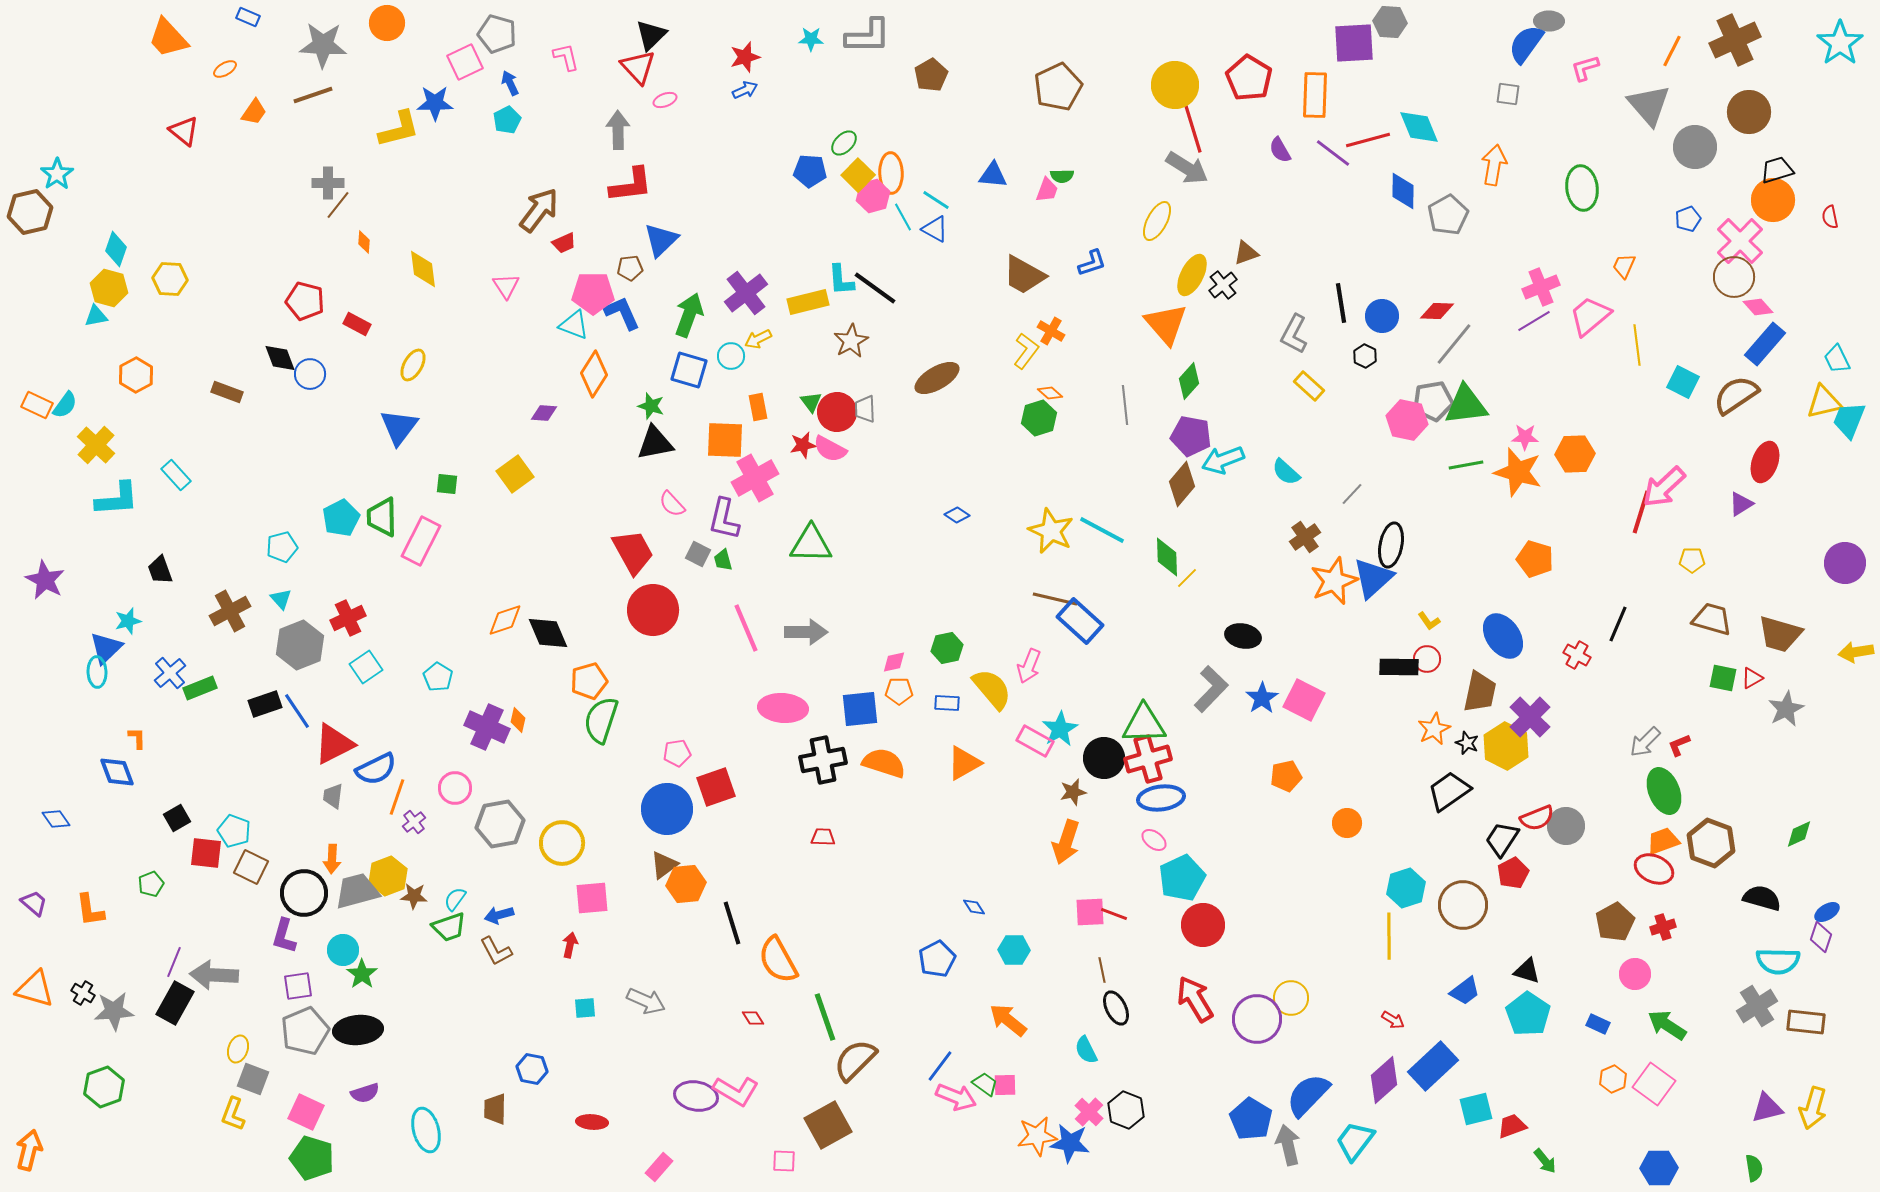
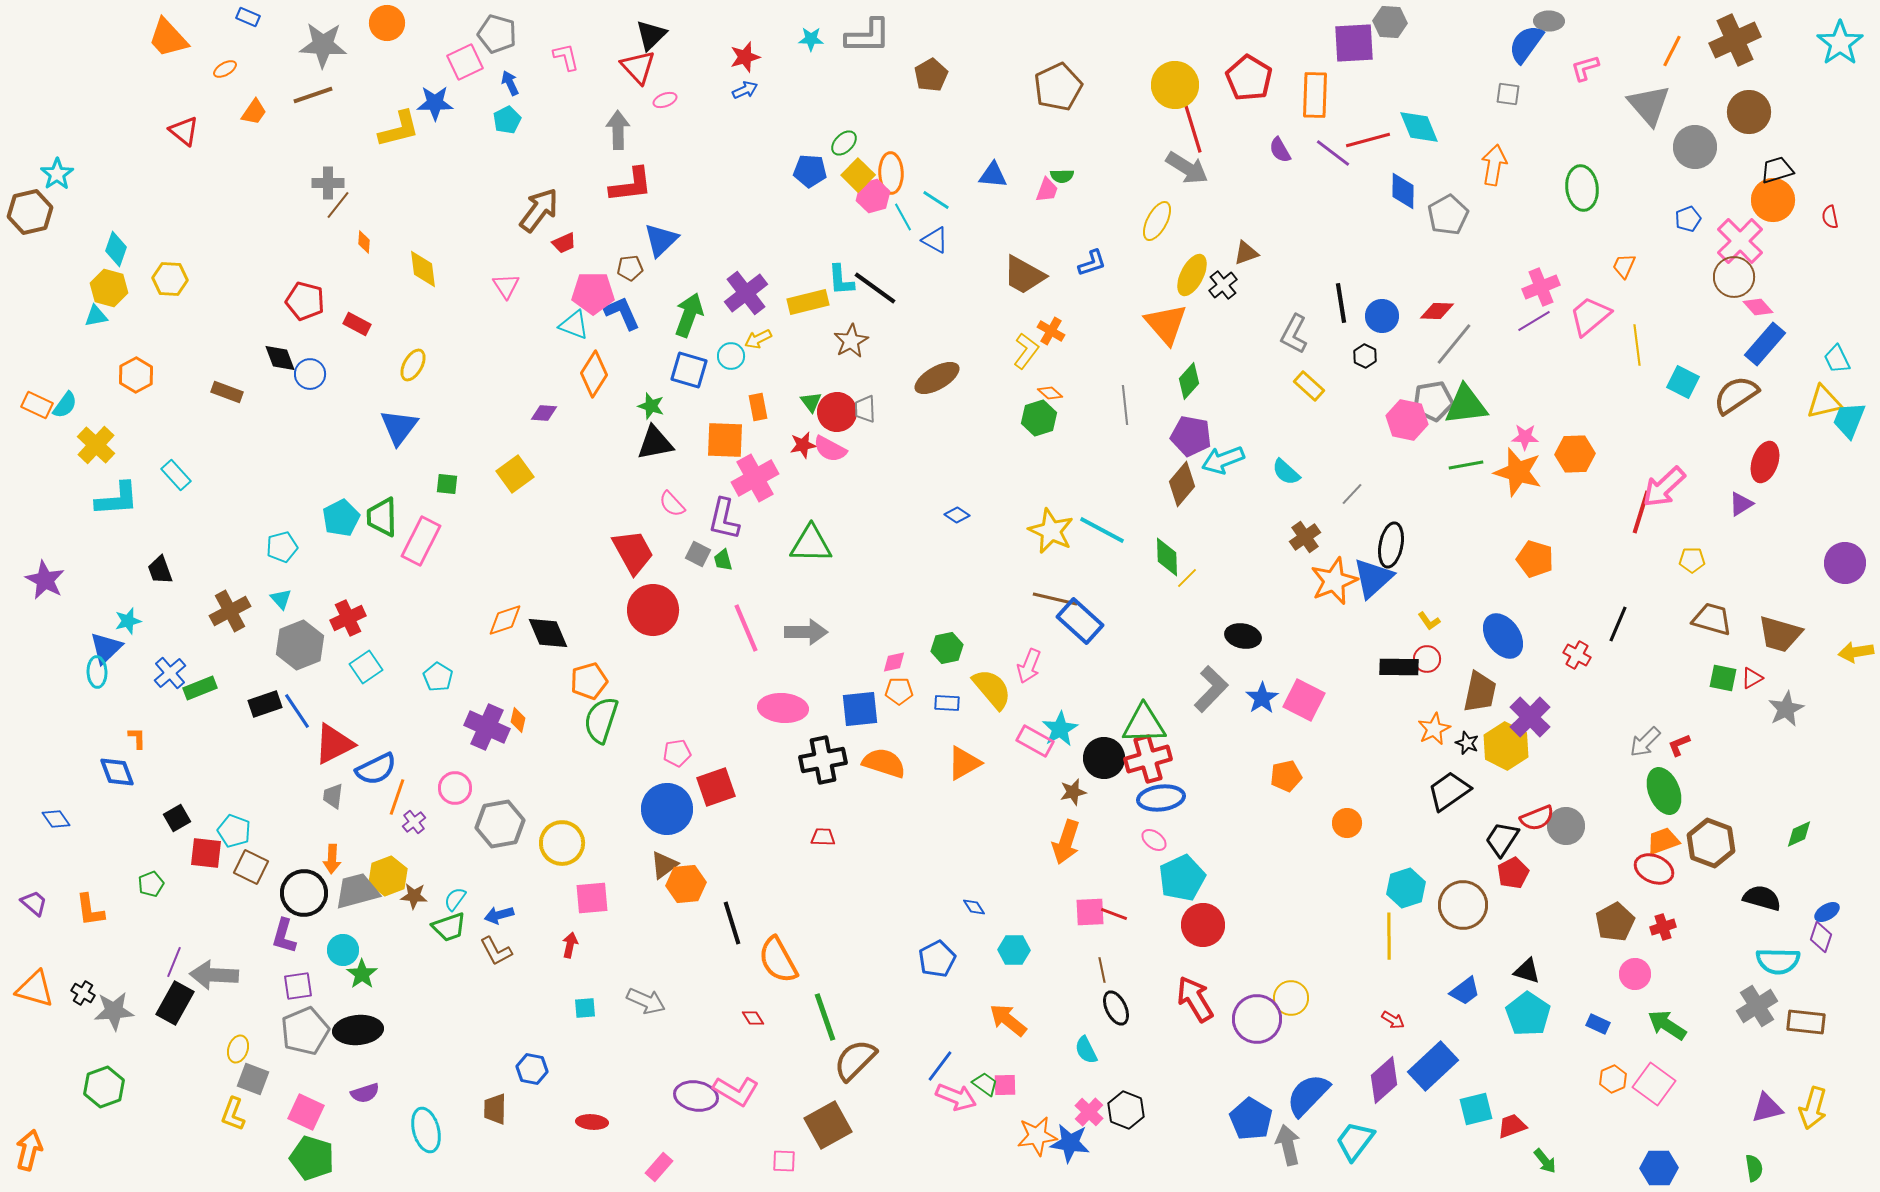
blue triangle at (935, 229): moved 11 px down
